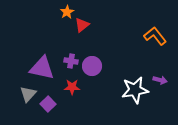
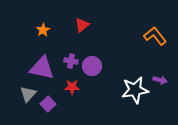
orange star: moved 24 px left, 18 px down
